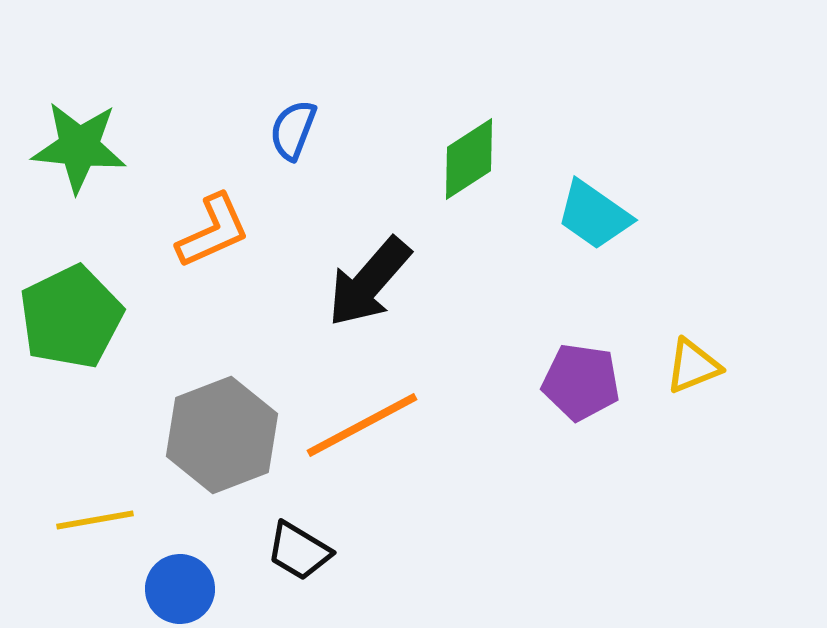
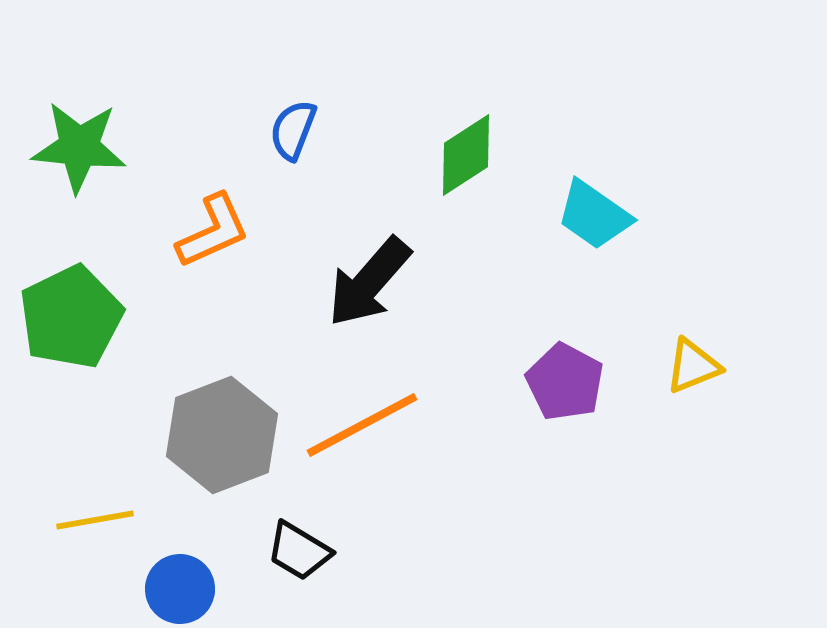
green diamond: moved 3 px left, 4 px up
purple pentagon: moved 16 px left; rotated 20 degrees clockwise
